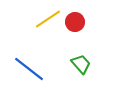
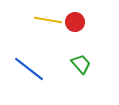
yellow line: moved 1 px down; rotated 44 degrees clockwise
